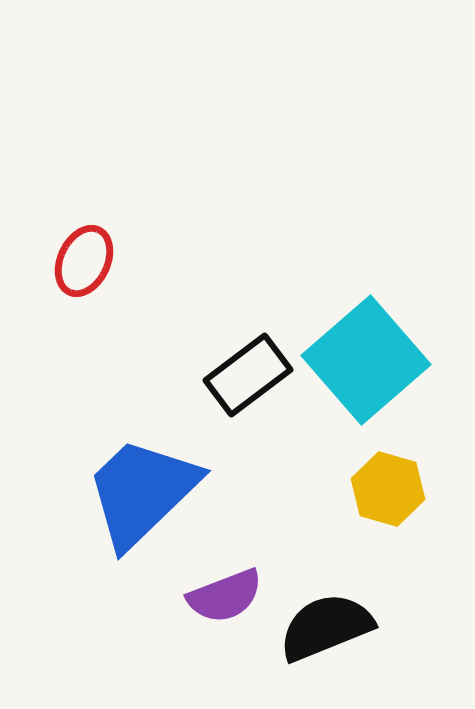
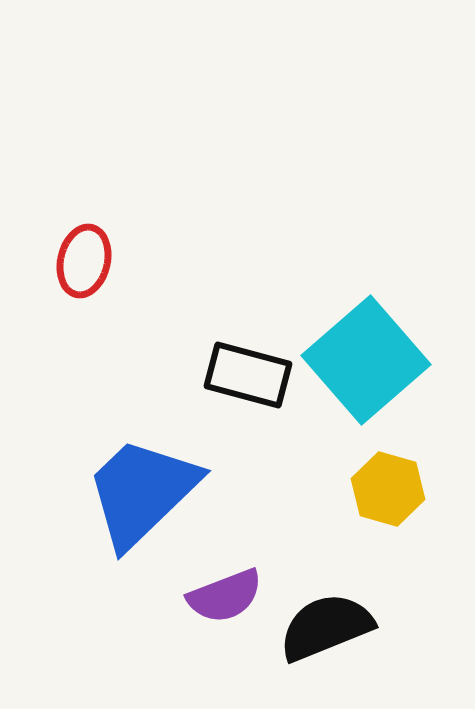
red ellipse: rotated 12 degrees counterclockwise
black rectangle: rotated 52 degrees clockwise
